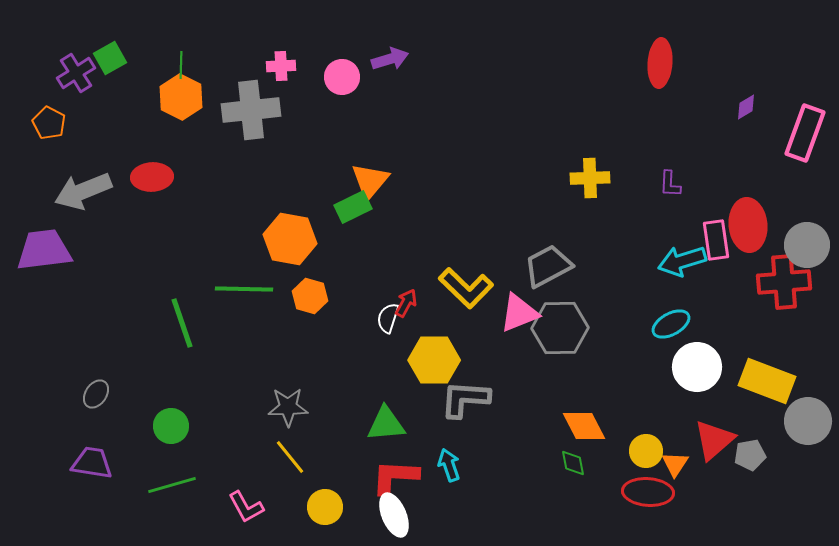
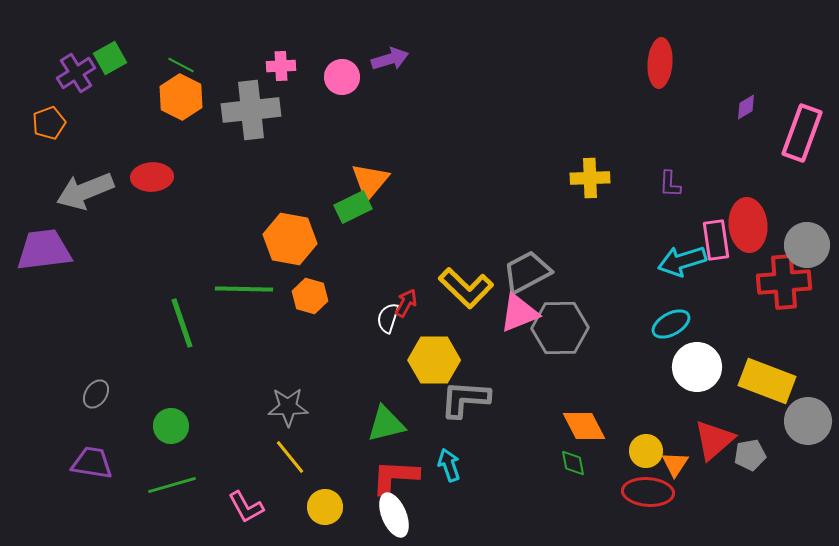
green line at (181, 65): rotated 64 degrees counterclockwise
orange pentagon at (49, 123): rotated 24 degrees clockwise
pink rectangle at (805, 133): moved 3 px left
gray arrow at (83, 191): moved 2 px right
gray trapezoid at (548, 266): moved 21 px left, 6 px down
green triangle at (386, 424): rotated 9 degrees counterclockwise
